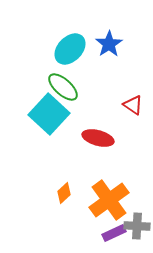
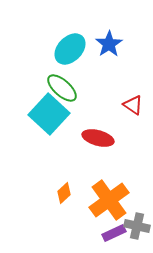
green ellipse: moved 1 px left, 1 px down
gray cross: rotated 10 degrees clockwise
